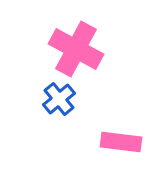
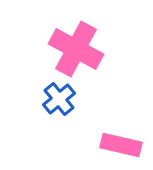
pink rectangle: moved 3 px down; rotated 6 degrees clockwise
